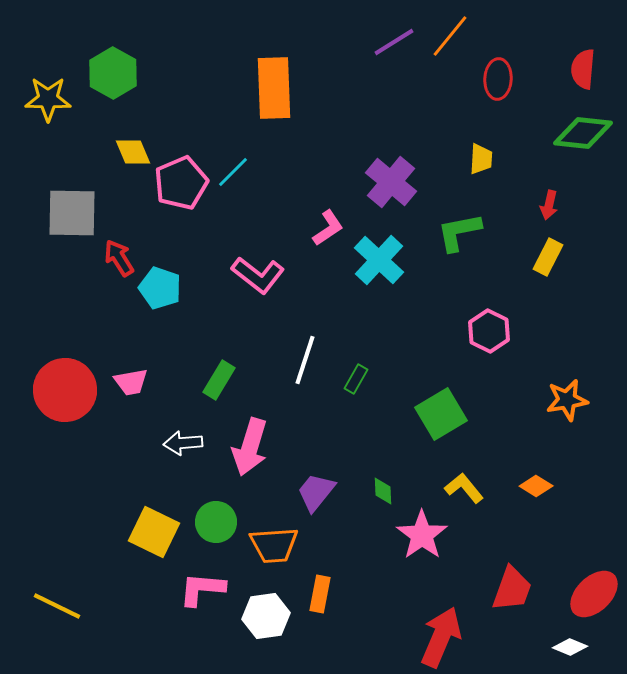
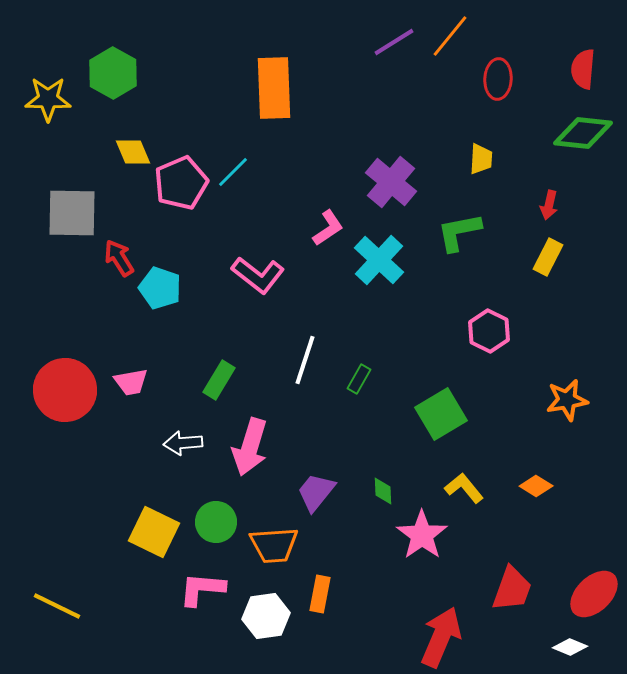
green rectangle at (356, 379): moved 3 px right
